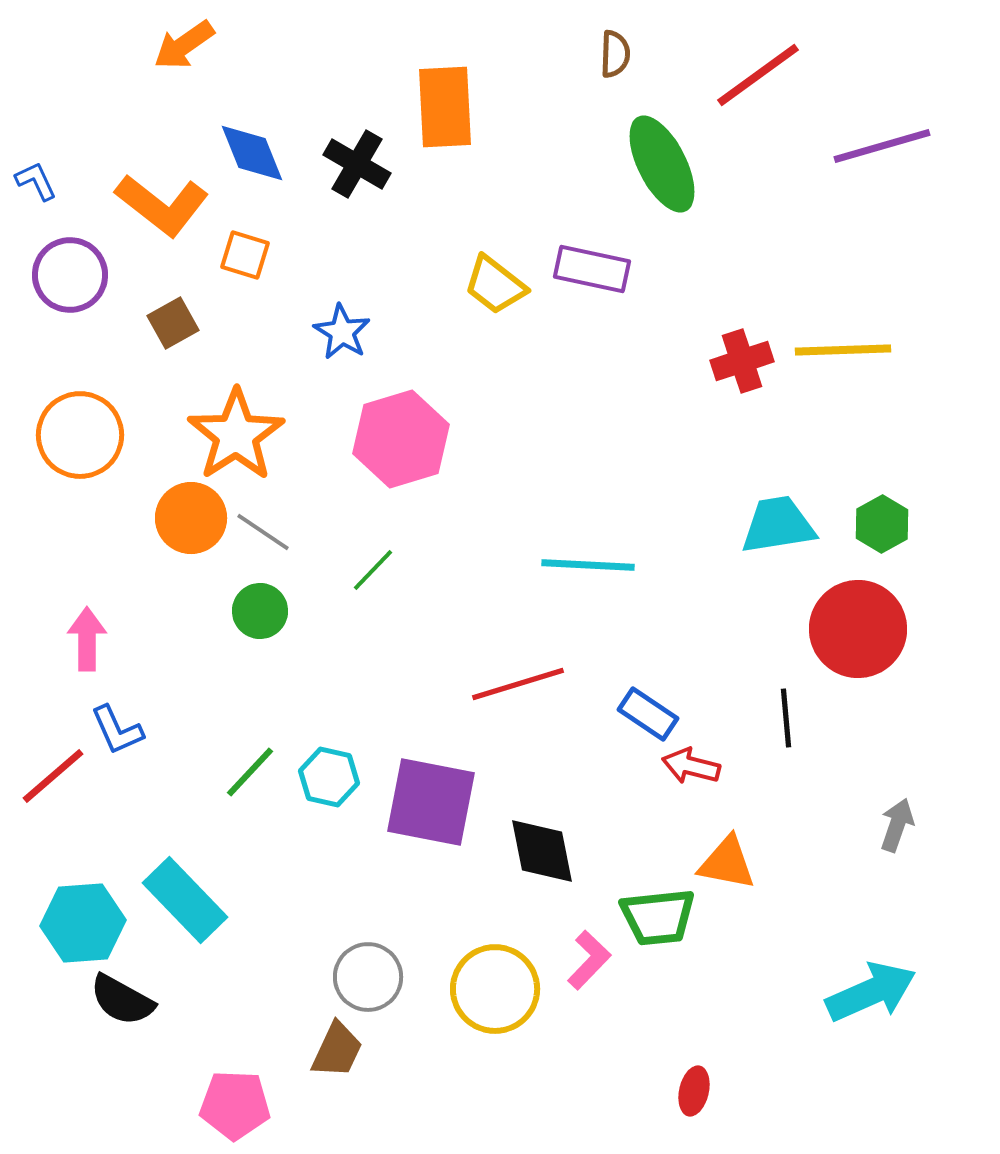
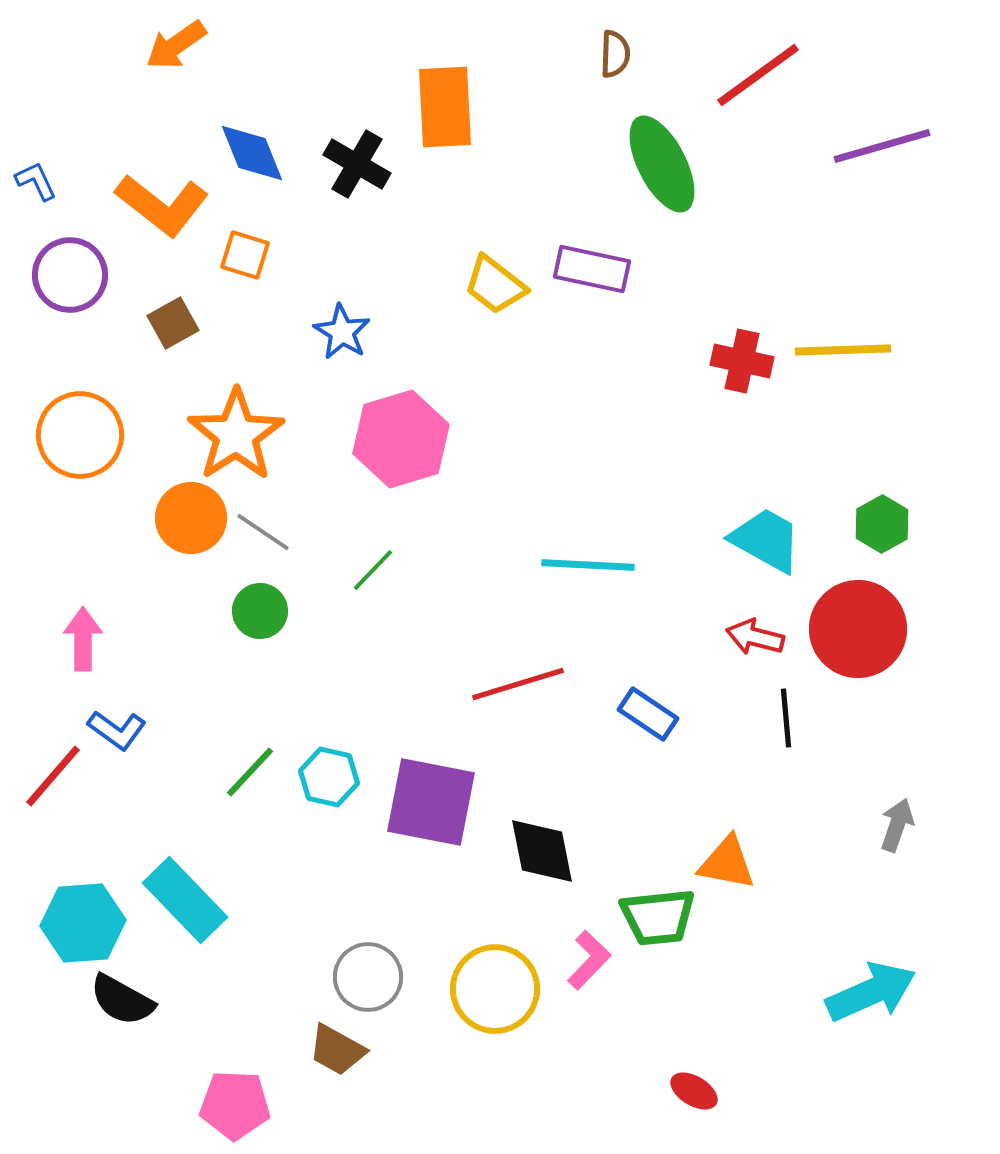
orange arrow at (184, 45): moved 8 px left
red cross at (742, 361): rotated 30 degrees clockwise
cyan trapezoid at (778, 525): moved 12 px left, 15 px down; rotated 38 degrees clockwise
pink arrow at (87, 639): moved 4 px left
blue L-shape at (117, 730): rotated 30 degrees counterclockwise
red arrow at (691, 766): moved 64 px right, 129 px up
red line at (53, 776): rotated 8 degrees counterclockwise
brown trapezoid at (337, 1050): rotated 94 degrees clockwise
red ellipse at (694, 1091): rotated 72 degrees counterclockwise
